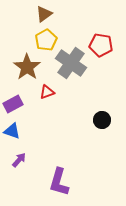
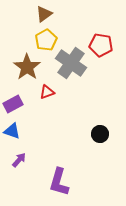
black circle: moved 2 px left, 14 px down
